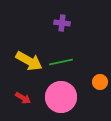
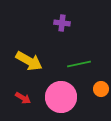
green line: moved 18 px right, 2 px down
orange circle: moved 1 px right, 7 px down
